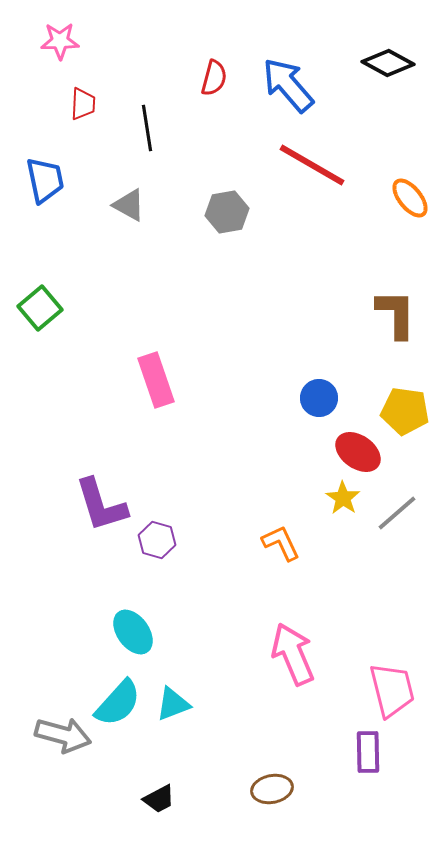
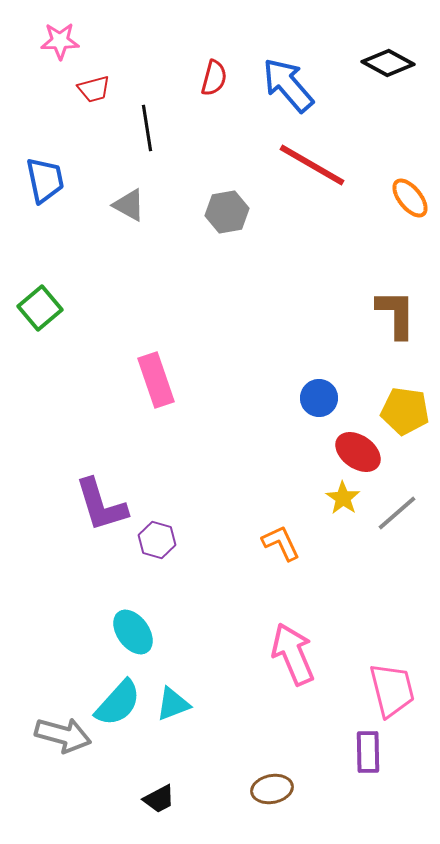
red trapezoid: moved 11 px right, 15 px up; rotated 72 degrees clockwise
